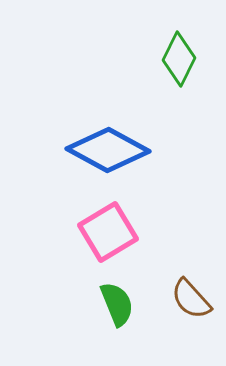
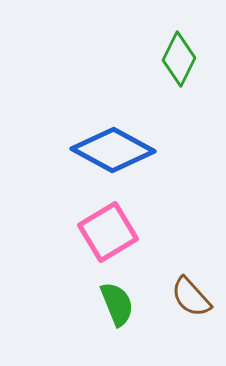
blue diamond: moved 5 px right
brown semicircle: moved 2 px up
